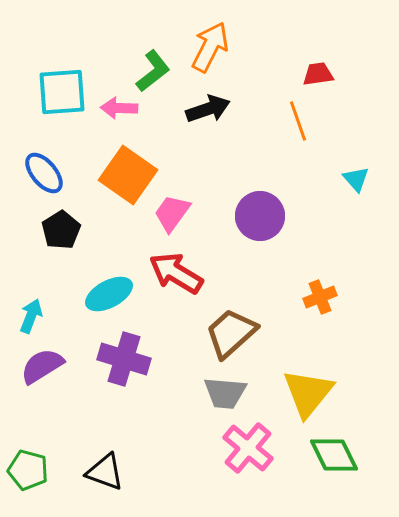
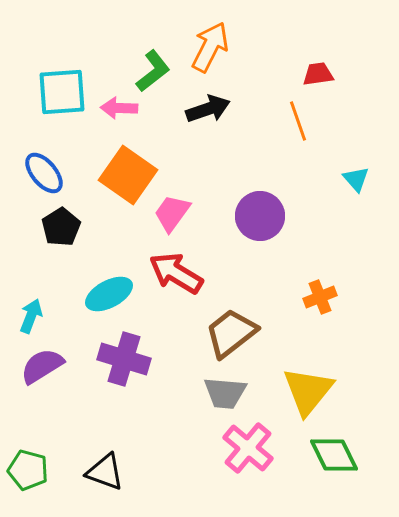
black pentagon: moved 3 px up
brown trapezoid: rotated 4 degrees clockwise
yellow triangle: moved 2 px up
